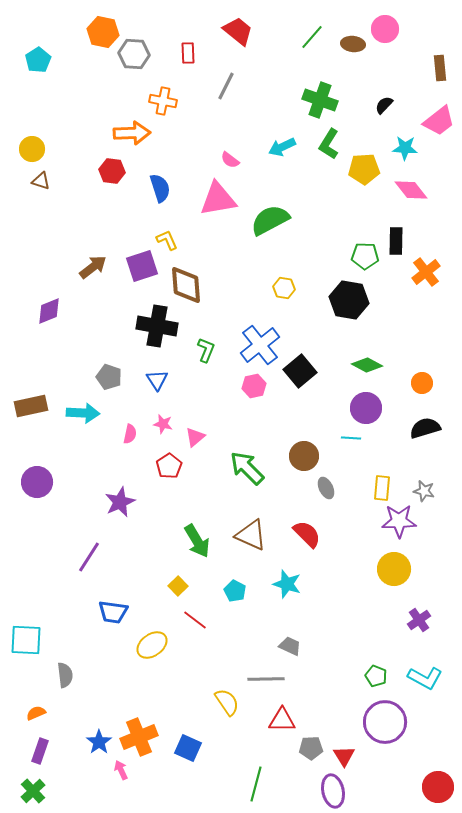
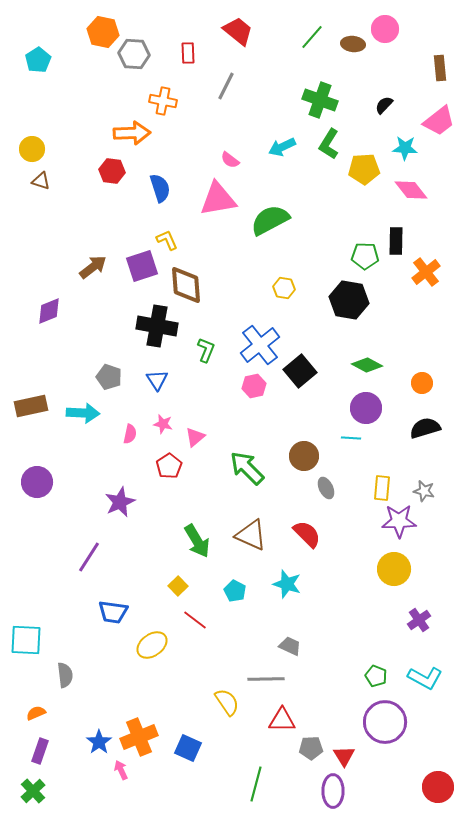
purple ellipse at (333, 791): rotated 12 degrees clockwise
